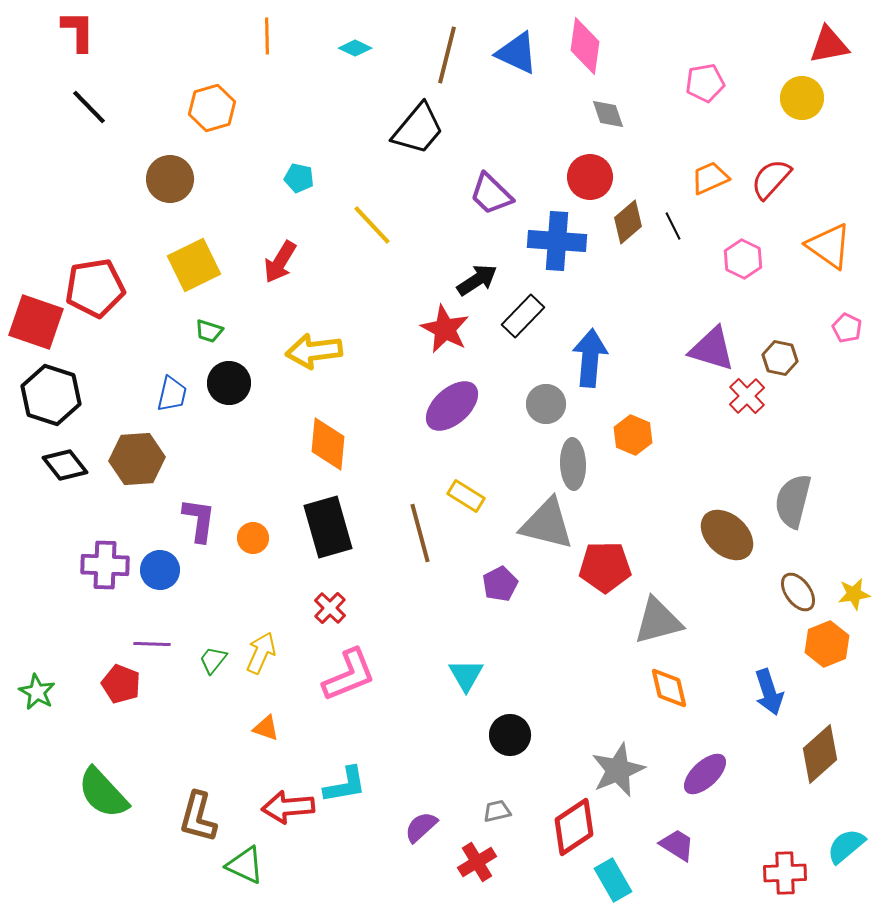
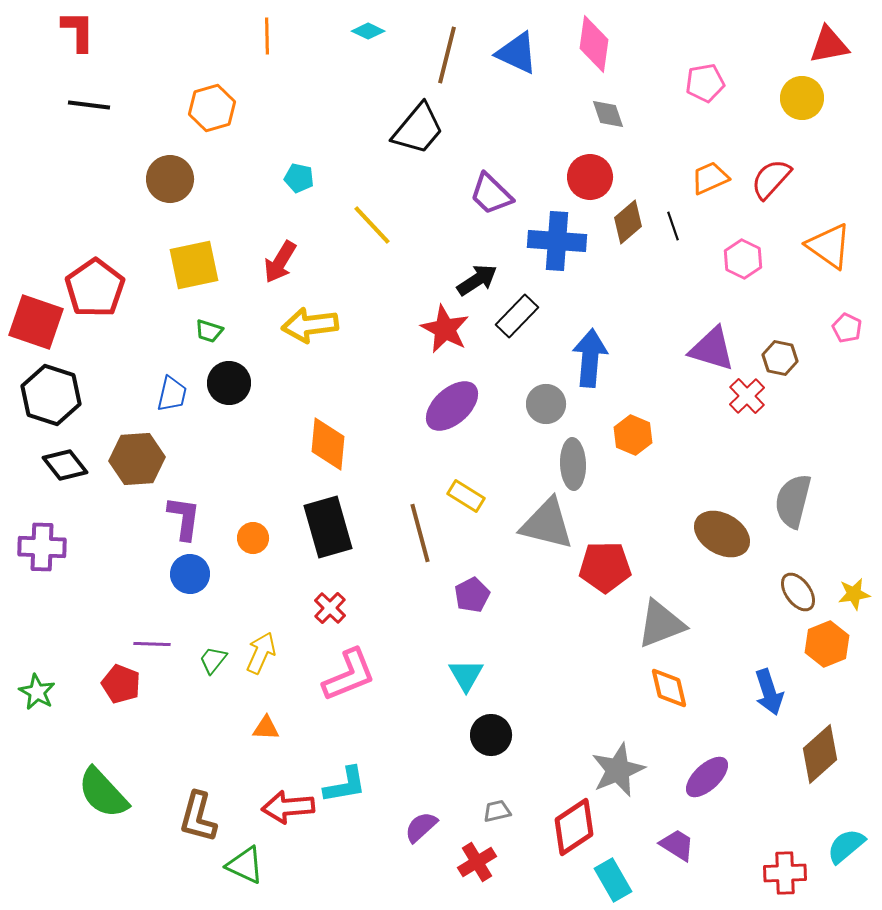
pink diamond at (585, 46): moved 9 px right, 2 px up
cyan diamond at (355, 48): moved 13 px right, 17 px up
black line at (89, 107): moved 2 px up; rotated 39 degrees counterclockwise
black line at (673, 226): rotated 8 degrees clockwise
yellow square at (194, 265): rotated 14 degrees clockwise
red pentagon at (95, 288): rotated 26 degrees counterclockwise
black rectangle at (523, 316): moved 6 px left
yellow arrow at (314, 351): moved 4 px left, 26 px up
purple L-shape at (199, 520): moved 15 px left, 2 px up
brown ellipse at (727, 535): moved 5 px left, 1 px up; rotated 12 degrees counterclockwise
purple cross at (105, 565): moved 63 px left, 18 px up
blue circle at (160, 570): moved 30 px right, 4 px down
purple pentagon at (500, 584): moved 28 px left, 11 px down
gray triangle at (658, 621): moved 3 px right, 3 px down; rotated 6 degrees counterclockwise
orange triangle at (266, 728): rotated 16 degrees counterclockwise
black circle at (510, 735): moved 19 px left
purple ellipse at (705, 774): moved 2 px right, 3 px down
